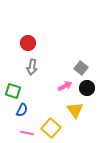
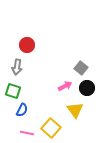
red circle: moved 1 px left, 2 px down
gray arrow: moved 15 px left
